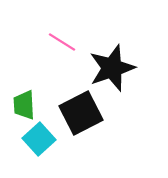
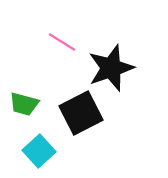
black star: moved 1 px left
green trapezoid: moved 1 px up; rotated 72 degrees counterclockwise
cyan square: moved 12 px down
